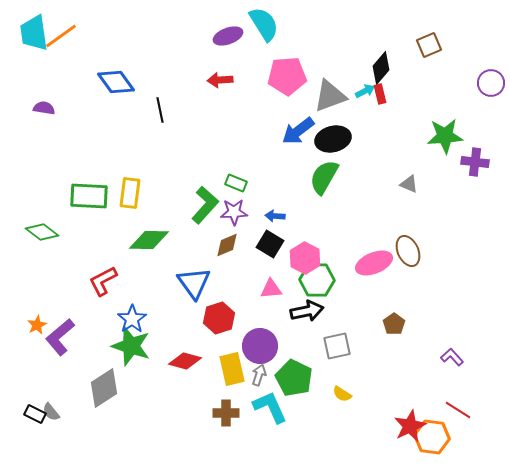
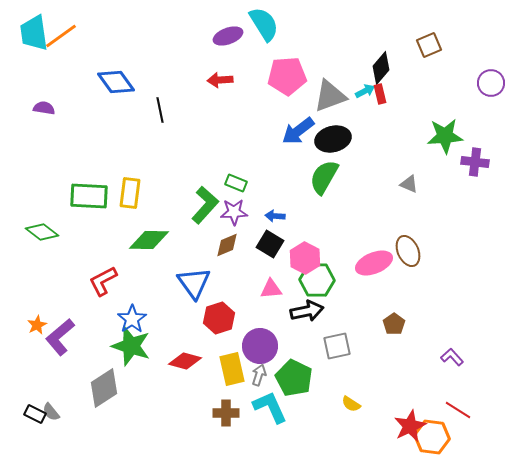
yellow semicircle at (342, 394): moved 9 px right, 10 px down
